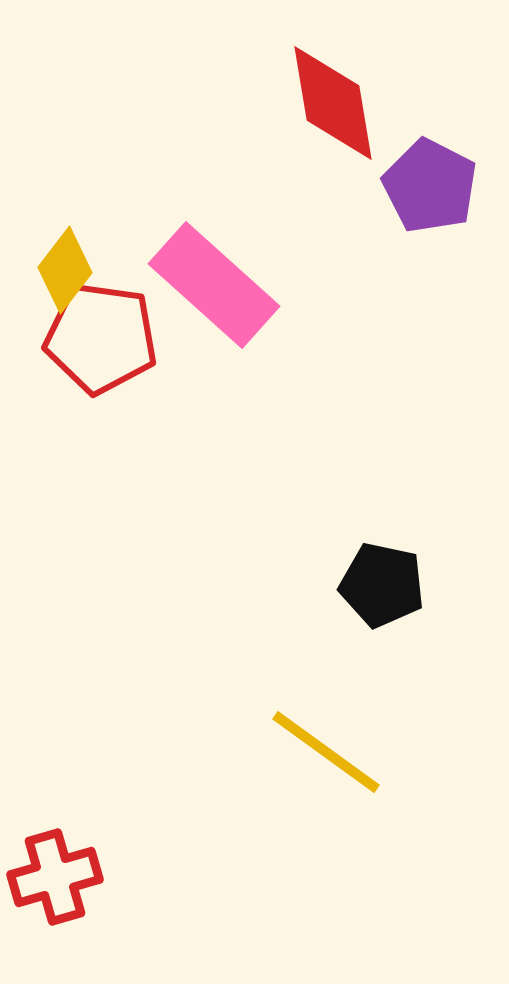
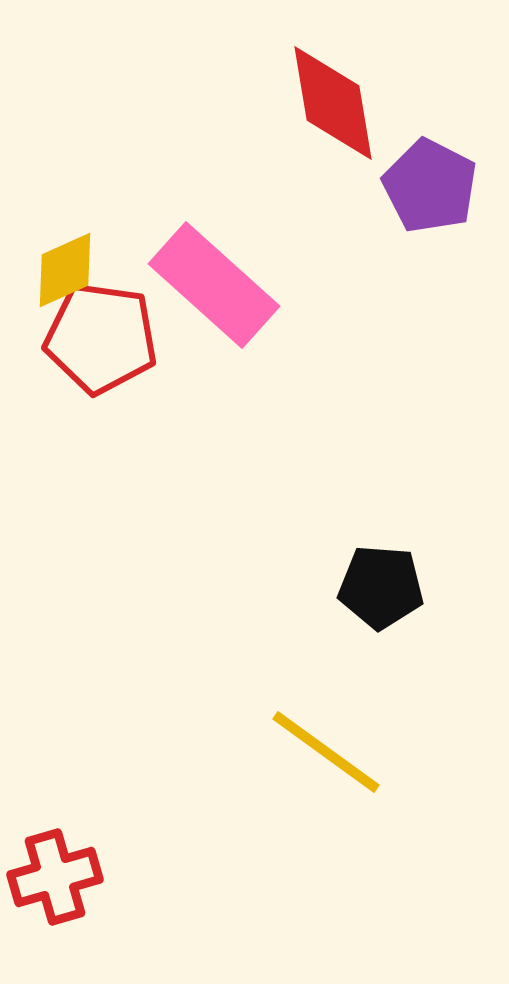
yellow diamond: rotated 28 degrees clockwise
black pentagon: moved 1 px left, 2 px down; rotated 8 degrees counterclockwise
